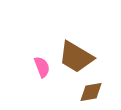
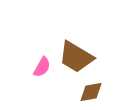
pink semicircle: rotated 50 degrees clockwise
